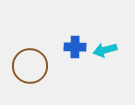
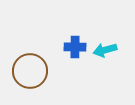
brown circle: moved 5 px down
